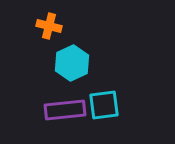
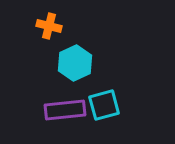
cyan hexagon: moved 3 px right
cyan square: rotated 8 degrees counterclockwise
